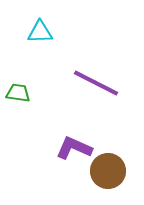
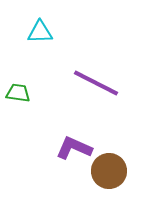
brown circle: moved 1 px right
